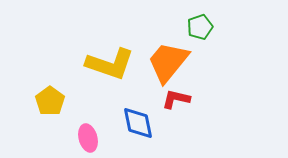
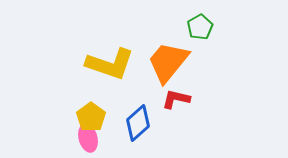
green pentagon: rotated 10 degrees counterclockwise
yellow pentagon: moved 41 px right, 16 px down
blue diamond: rotated 60 degrees clockwise
